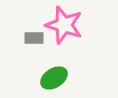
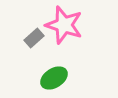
gray rectangle: rotated 42 degrees counterclockwise
